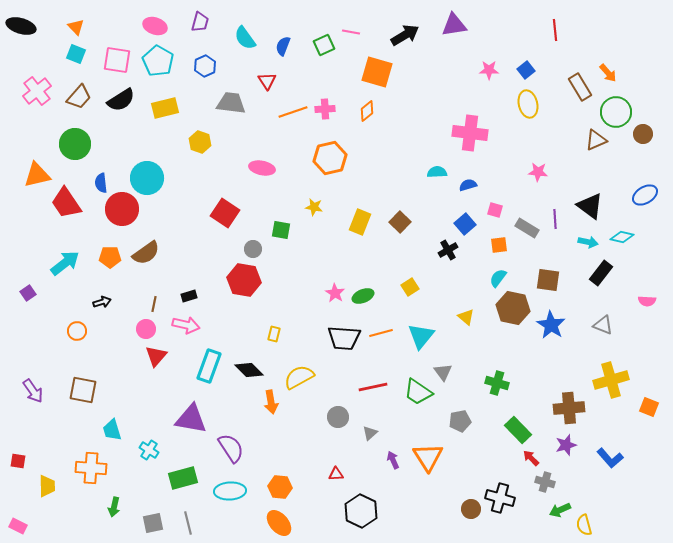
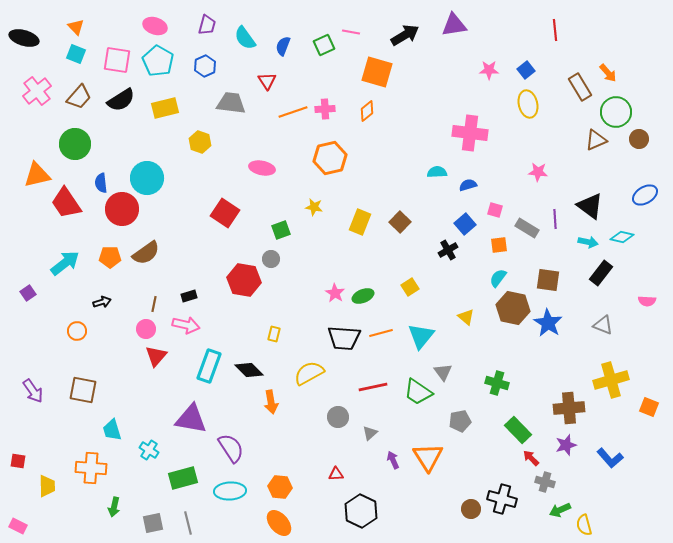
purple trapezoid at (200, 22): moved 7 px right, 3 px down
black ellipse at (21, 26): moved 3 px right, 12 px down
brown circle at (643, 134): moved 4 px left, 5 px down
green square at (281, 230): rotated 30 degrees counterclockwise
gray circle at (253, 249): moved 18 px right, 10 px down
blue star at (551, 325): moved 3 px left, 2 px up
yellow semicircle at (299, 377): moved 10 px right, 4 px up
black cross at (500, 498): moved 2 px right, 1 px down
